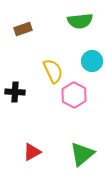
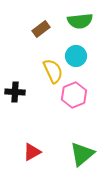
brown rectangle: moved 18 px right; rotated 18 degrees counterclockwise
cyan circle: moved 16 px left, 5 px up
pink hexagon: rotated 10 degrees clockwise
